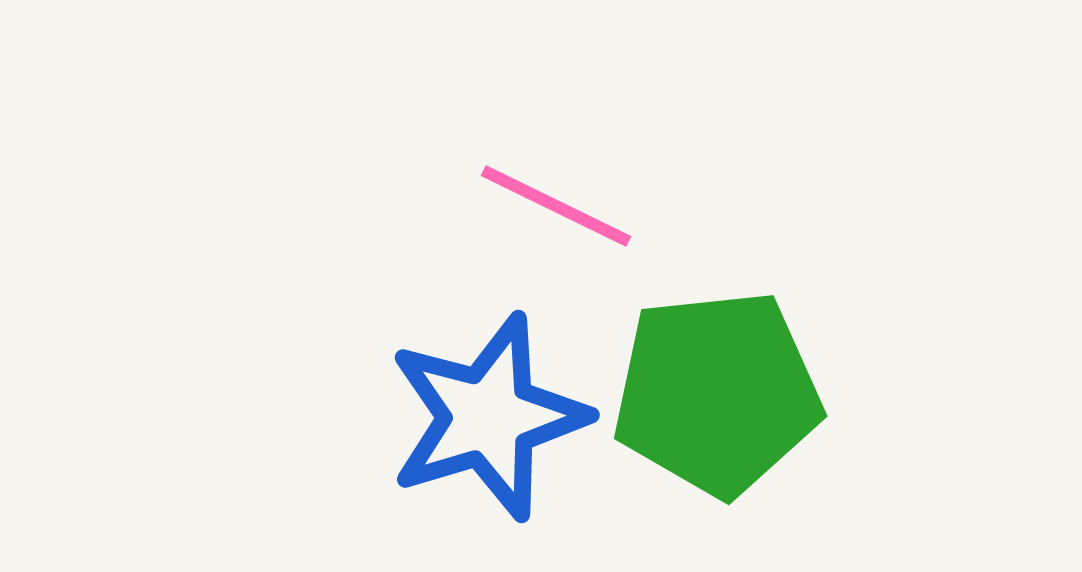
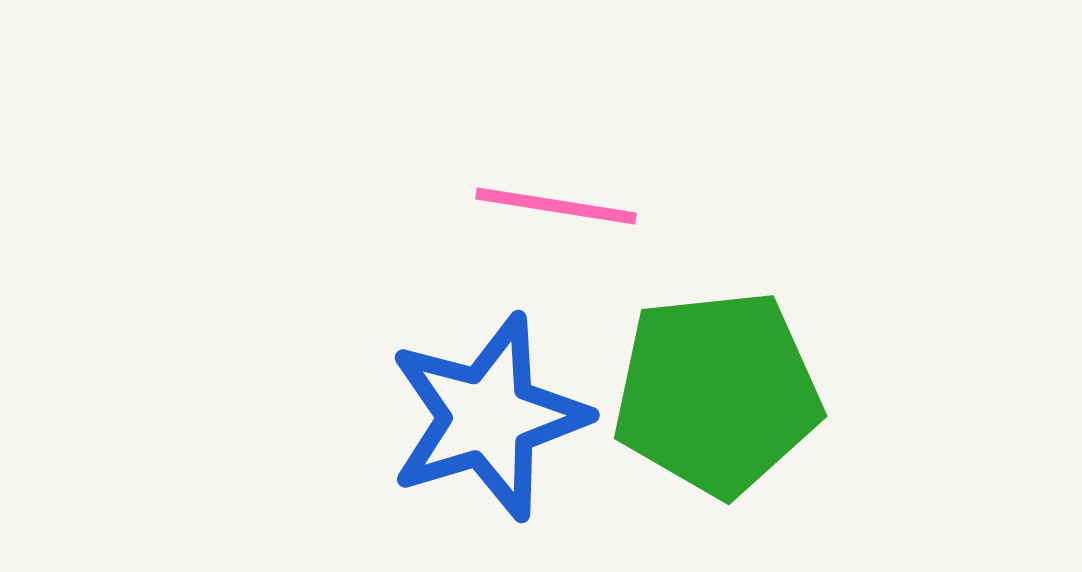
pink line: rotated 17 degrees counterclockwise
